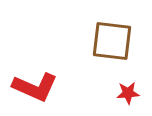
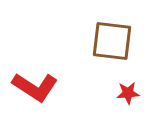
red L-shape: rotated 9 degrees clockwise
